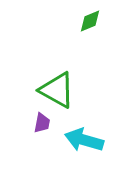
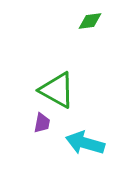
green diamond: rotated 15 degrees clockwise
cyan arrow: moved 1 px right, 3 px down
